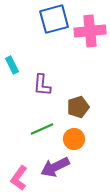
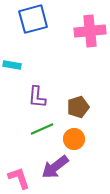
blue square: moved 21 px left
cyan rectangle: rotated 54 degrees counterclockwise
purple L-shape: moved 5 px left, 12 px down
purple arrow: rotated 12 degrees counterclockwise
pink L-shape: rotated 125 degrees clockwise
